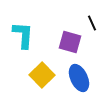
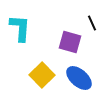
cyan L-shape: moved 3 px left, 7 px up
blue ellipse: rotated 24 degrees counterclockwise
